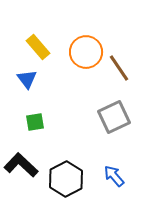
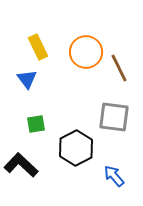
yellow rectangle: rotated 15 degrees clockwise
brown line: rotated 8 degrees clockwise
gray square: rotated 32 degrees clockwise
green square: moved 1 px right, 2 px down
black hexagon: moved 10 px right, 31 px up
